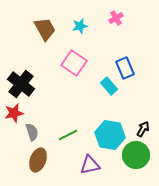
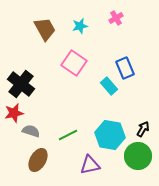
gray semicircle: moved 1 px left, 1 px up; rotated 54 degrees counterclockwise
green circle: moved 2 px right, 1 px down
brown ellipse: rotated 10 degrees clockwise
